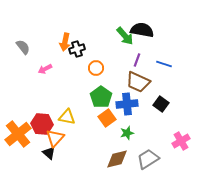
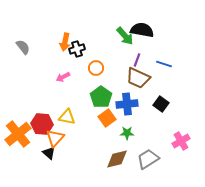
pink arrow: moved 18 px right, 8 px down
brown trapezoid: moved 4 px up
green star: rotated 16 degrees clockwise
